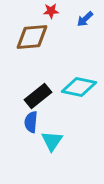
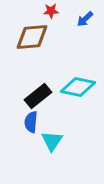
cyan diamond: moved 1 px left
